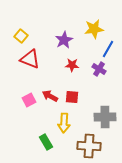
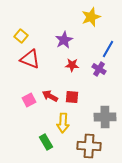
yellow star: moved 3 px left, 12 px up; rotated 12 degrees counterclockwise
yellow arrow: moved 1 px left
